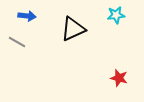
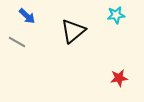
blue arrow: rotated 36 degrees clockwise
black triangle: moved 2 px down; rotated 16 degrees counterclockwise
red star: rotated 24 degrees counterclockwise
